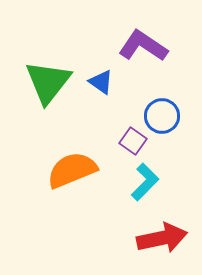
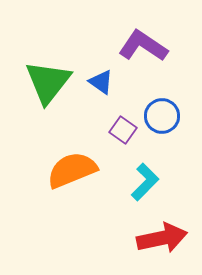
purple square: moved 10 px left, 11 px up
